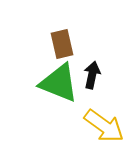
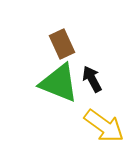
brown rectangle: rotated 12 degrees counterclockwise
black arrow: moved 4 px down; rotated 40 degrees counterclockwise
